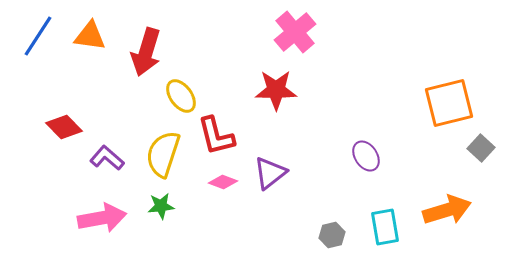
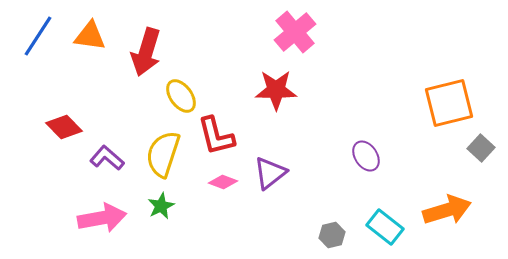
green star: rotated 20 degrees counterclockwise
cyan rectangle: rotated 42 degrees counterclockwise
